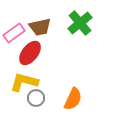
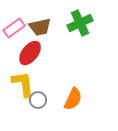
green cross: rotated 15 degrees clockwise
pink rectangle: moved 5 px up
yellow L-shape: moved 1 px left, 2 px down; rotated 68 degrees clockwise
gray circle: moved 2 px right, 2 px down
